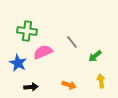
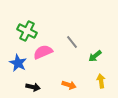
green cross: rotated 18 degrees clockwise
black arrow: moved 2 px right; rotated 16 degrees clockwise
